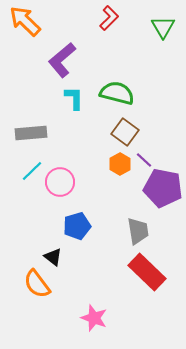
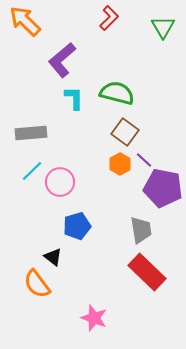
gray trapezoid: moved 3 px right, 1 px up
